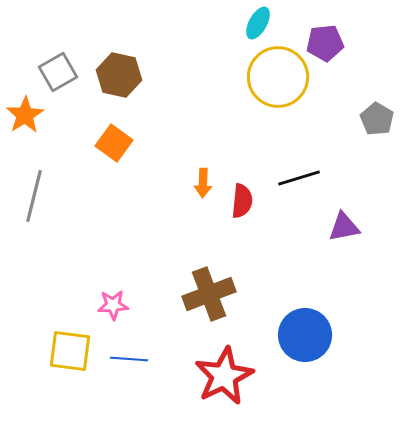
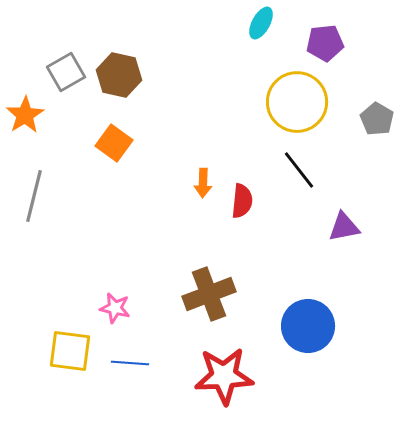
cyan ellipse: moved 3 px right
gray square: moved 8 px right
yellow circle: moved 19 px right, 25 px down
black line: moved 8 px up; rotated 69 degrees clockwise
pink star: moved 2 px right, 3 px down; rotated 16 degrees clockwise
blue circle: moved 3 px right, 9 px up
blue line: moved 1 px right, 4 px down
red star: rotated 24 degrees clockwise
